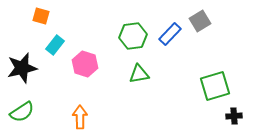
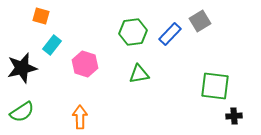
green hexagon: moved 4 px up
cyan rectangle: moved 3 px left
green square: rotated 24 degrees clockwise
